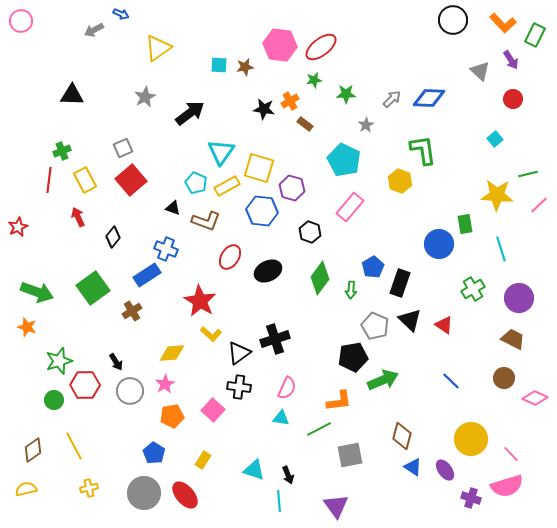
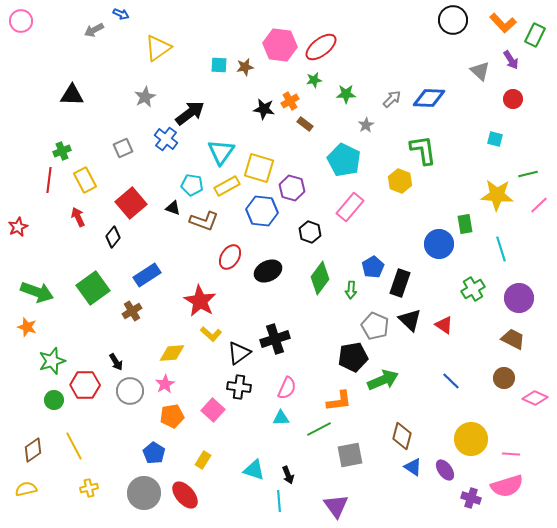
cyan square at (495, 139): rotated 35 degrees counterclockwise
red square at (131, 180): moved 23 px down
cyan pentagon at (196, 183): moved 4 px left, 2 px down; rotated 15 degrees counterclockwise
brown L-shape at (206, 221): moved 2 px left
blue cross at (166, 249): moved 110 px up; rotated 15 degrees clockwise
green star at (59, 361): moved 7 px left
cyan triangle at (281, 418): rotated 12 degrees counterclockwise
pink line at (511, 454): rotated 42 degrees counterclockwise
